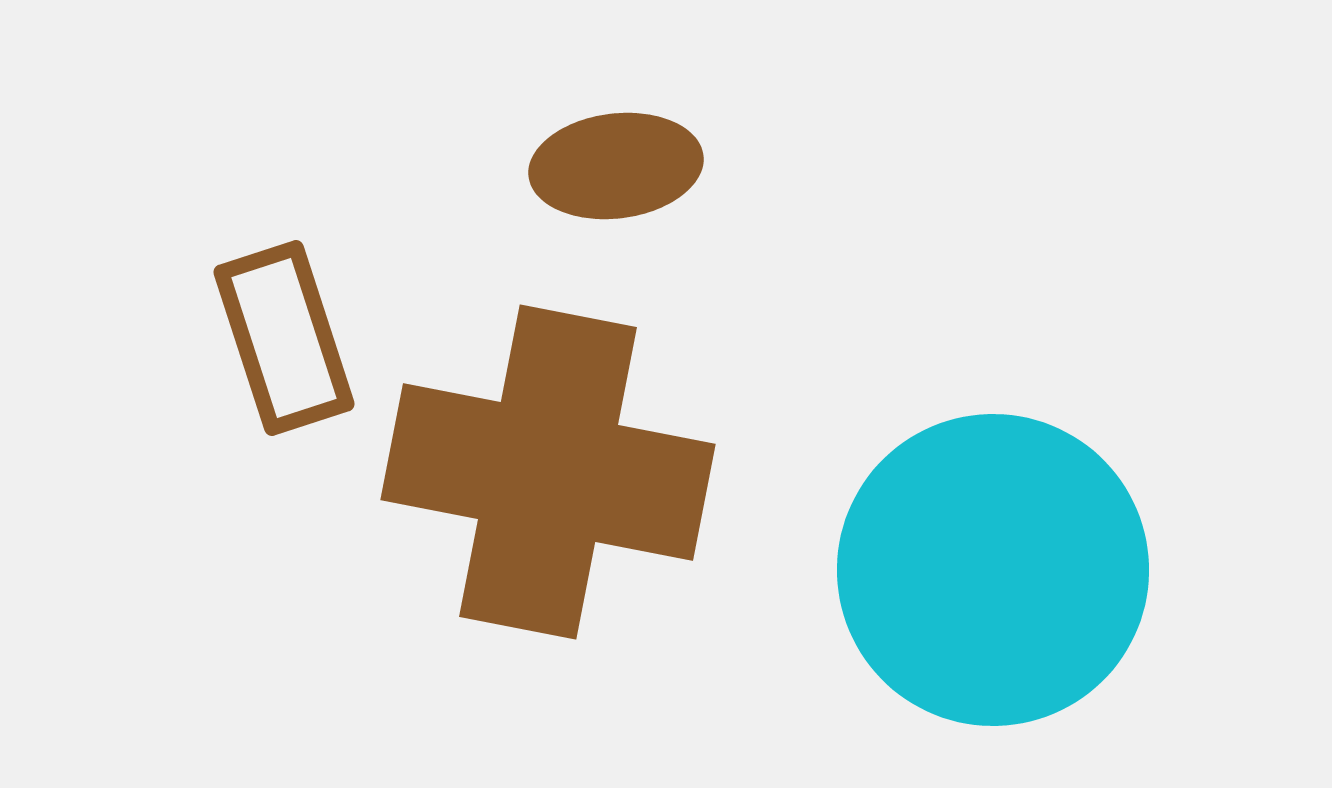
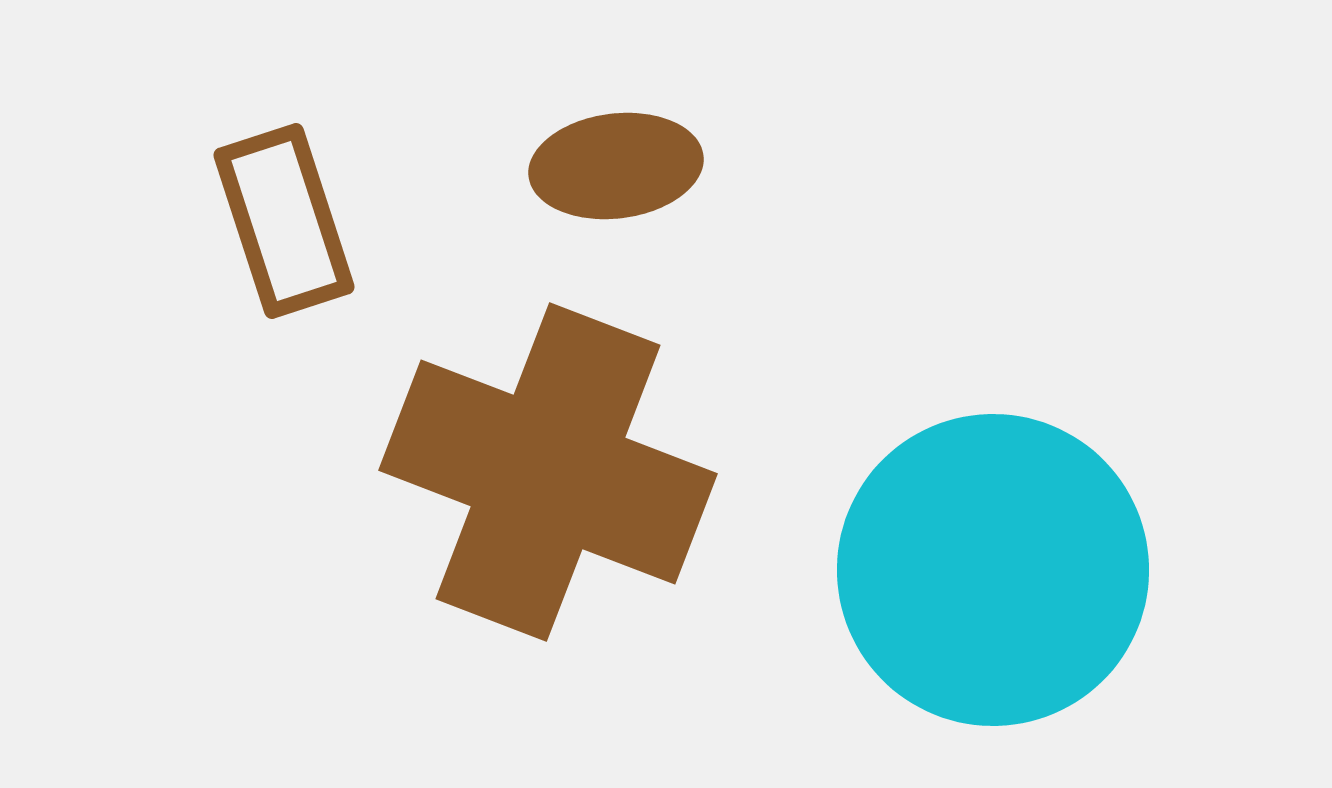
brown rectangle: moved 117 px up
brown cross: rotated 10 degrees clockwise
